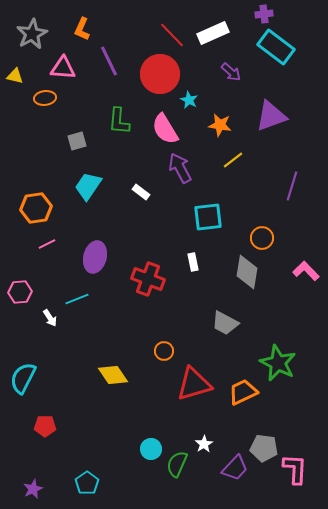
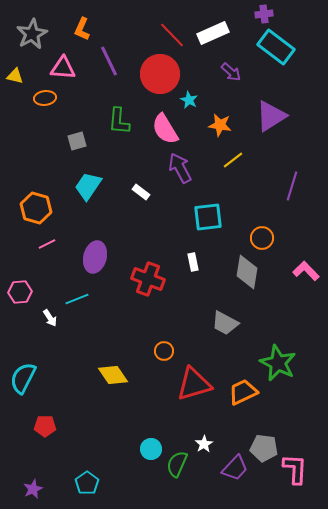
purple triangle at (271, 116): rotated 12 degrees counterclockwise
orange hexagon at (36, 208): rotated 24 degrees clockwise
